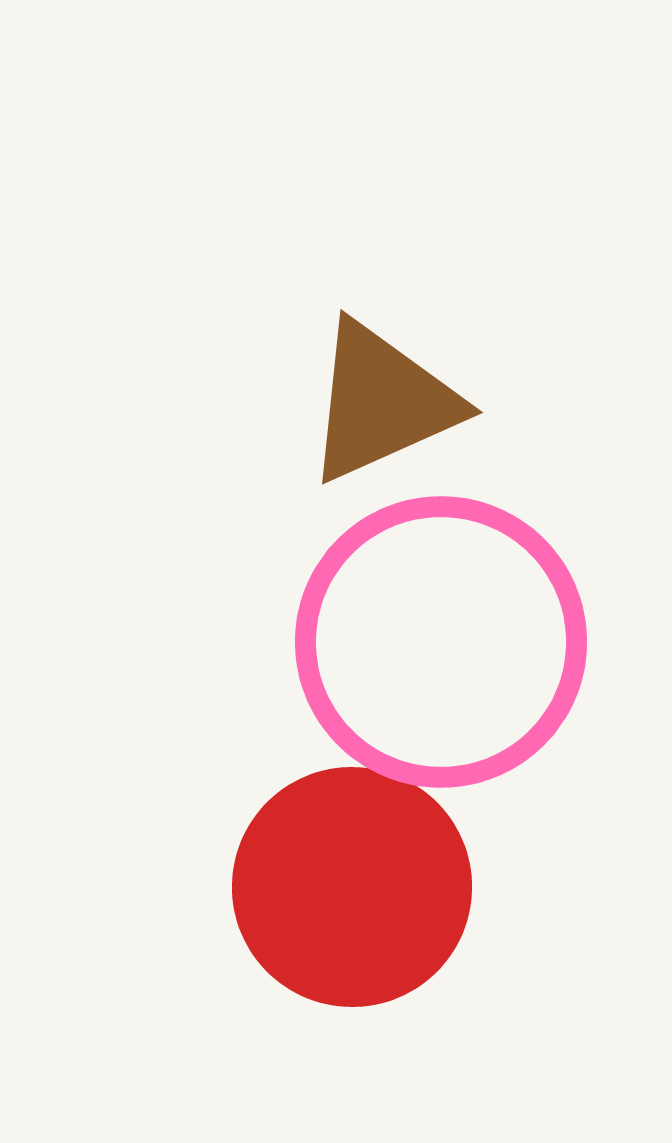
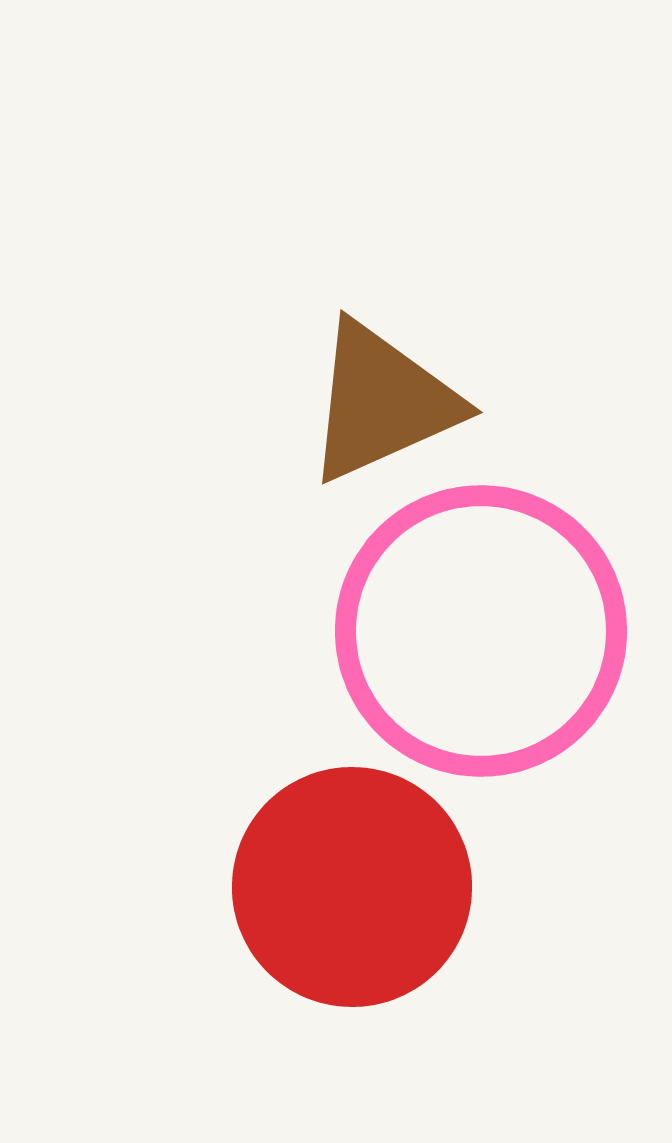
pink circle: moved 40 px right, 11 px up
